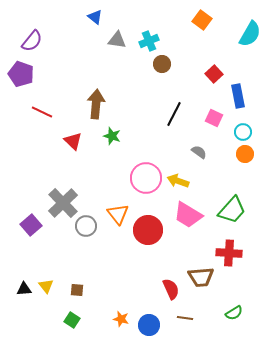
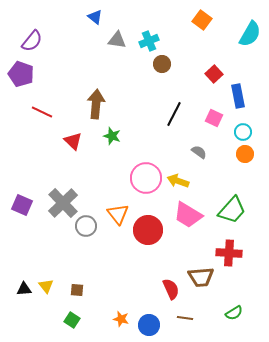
purple square: moved 9 px left, 20 px up; rotated 25 degrees counterclockwise
